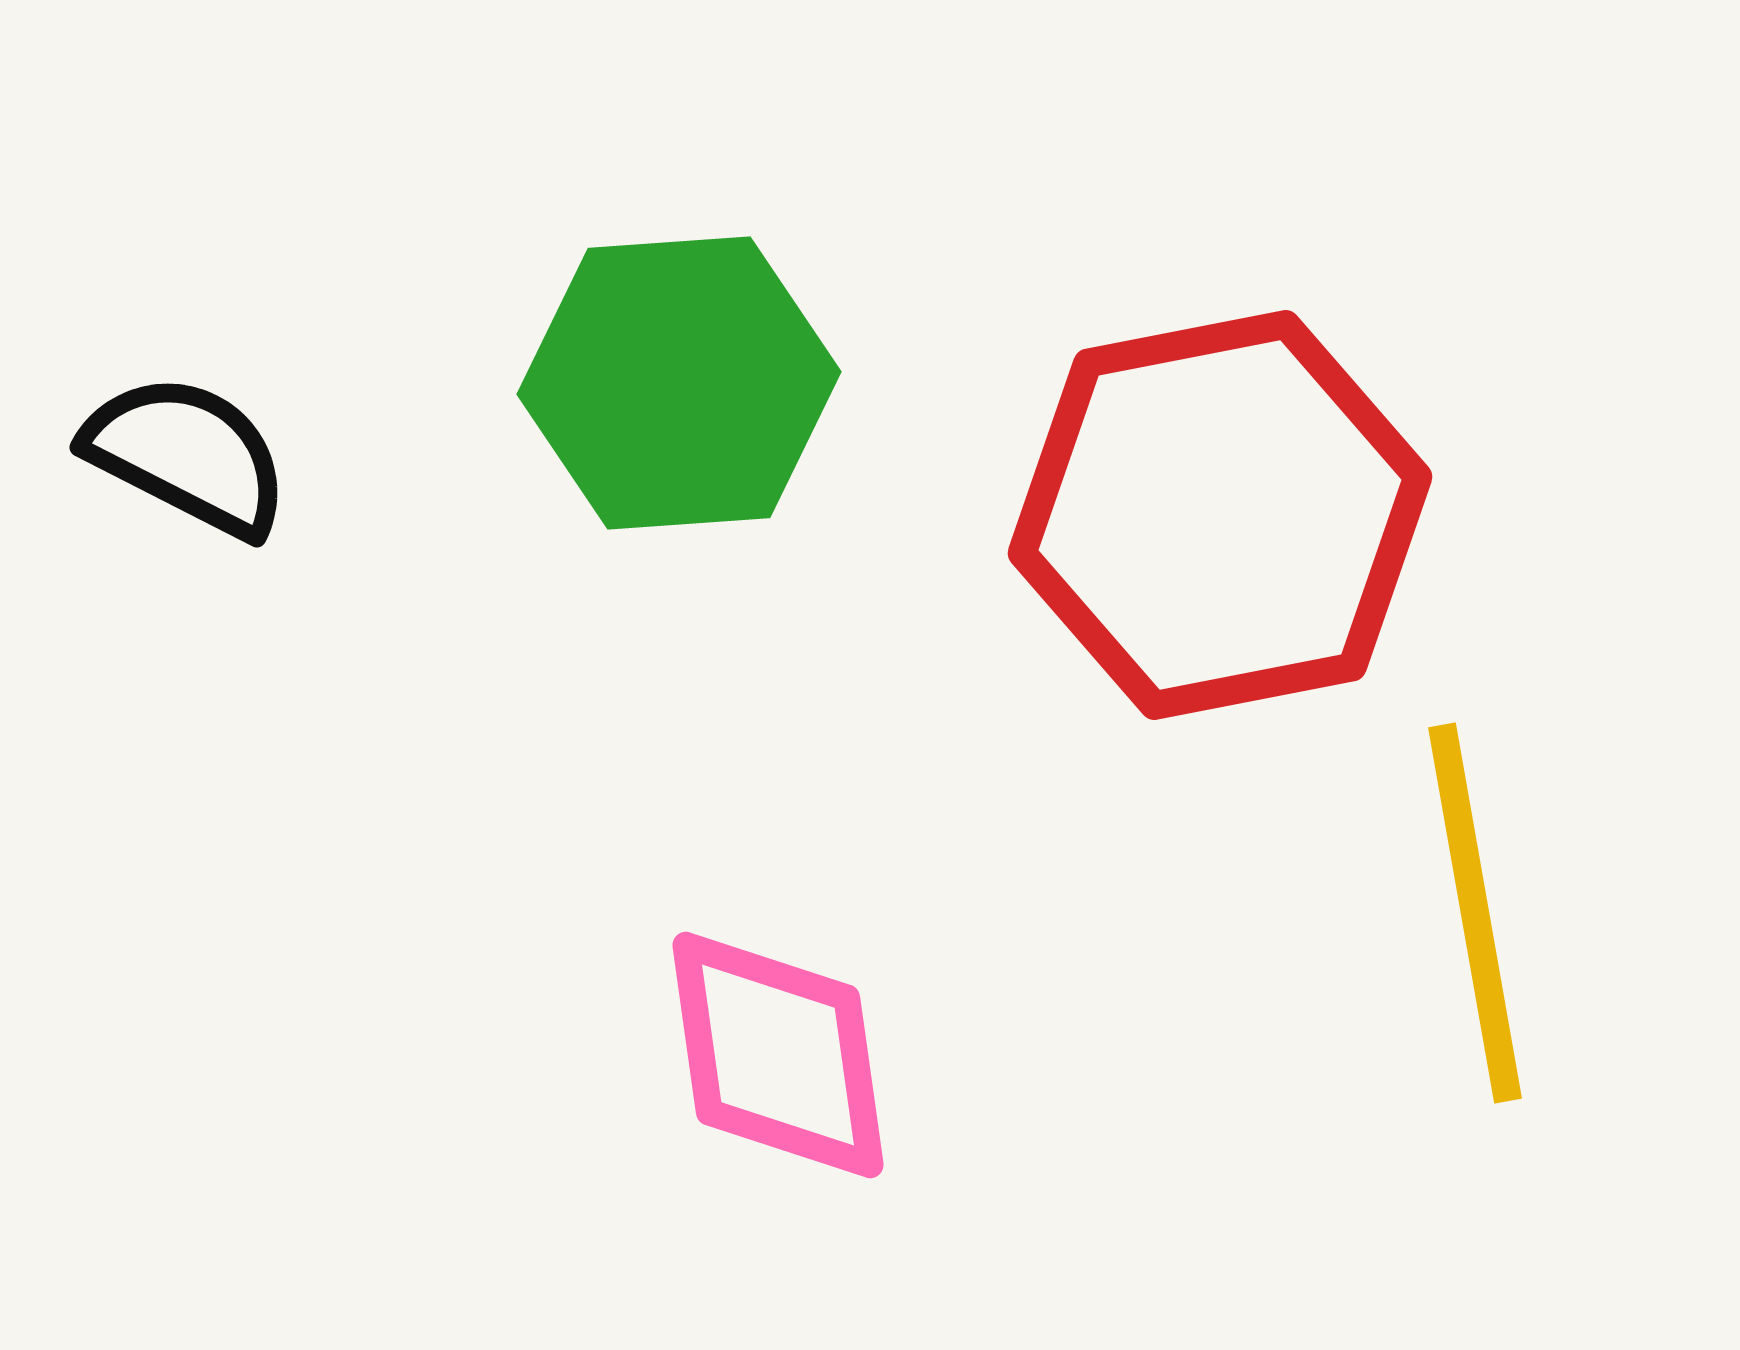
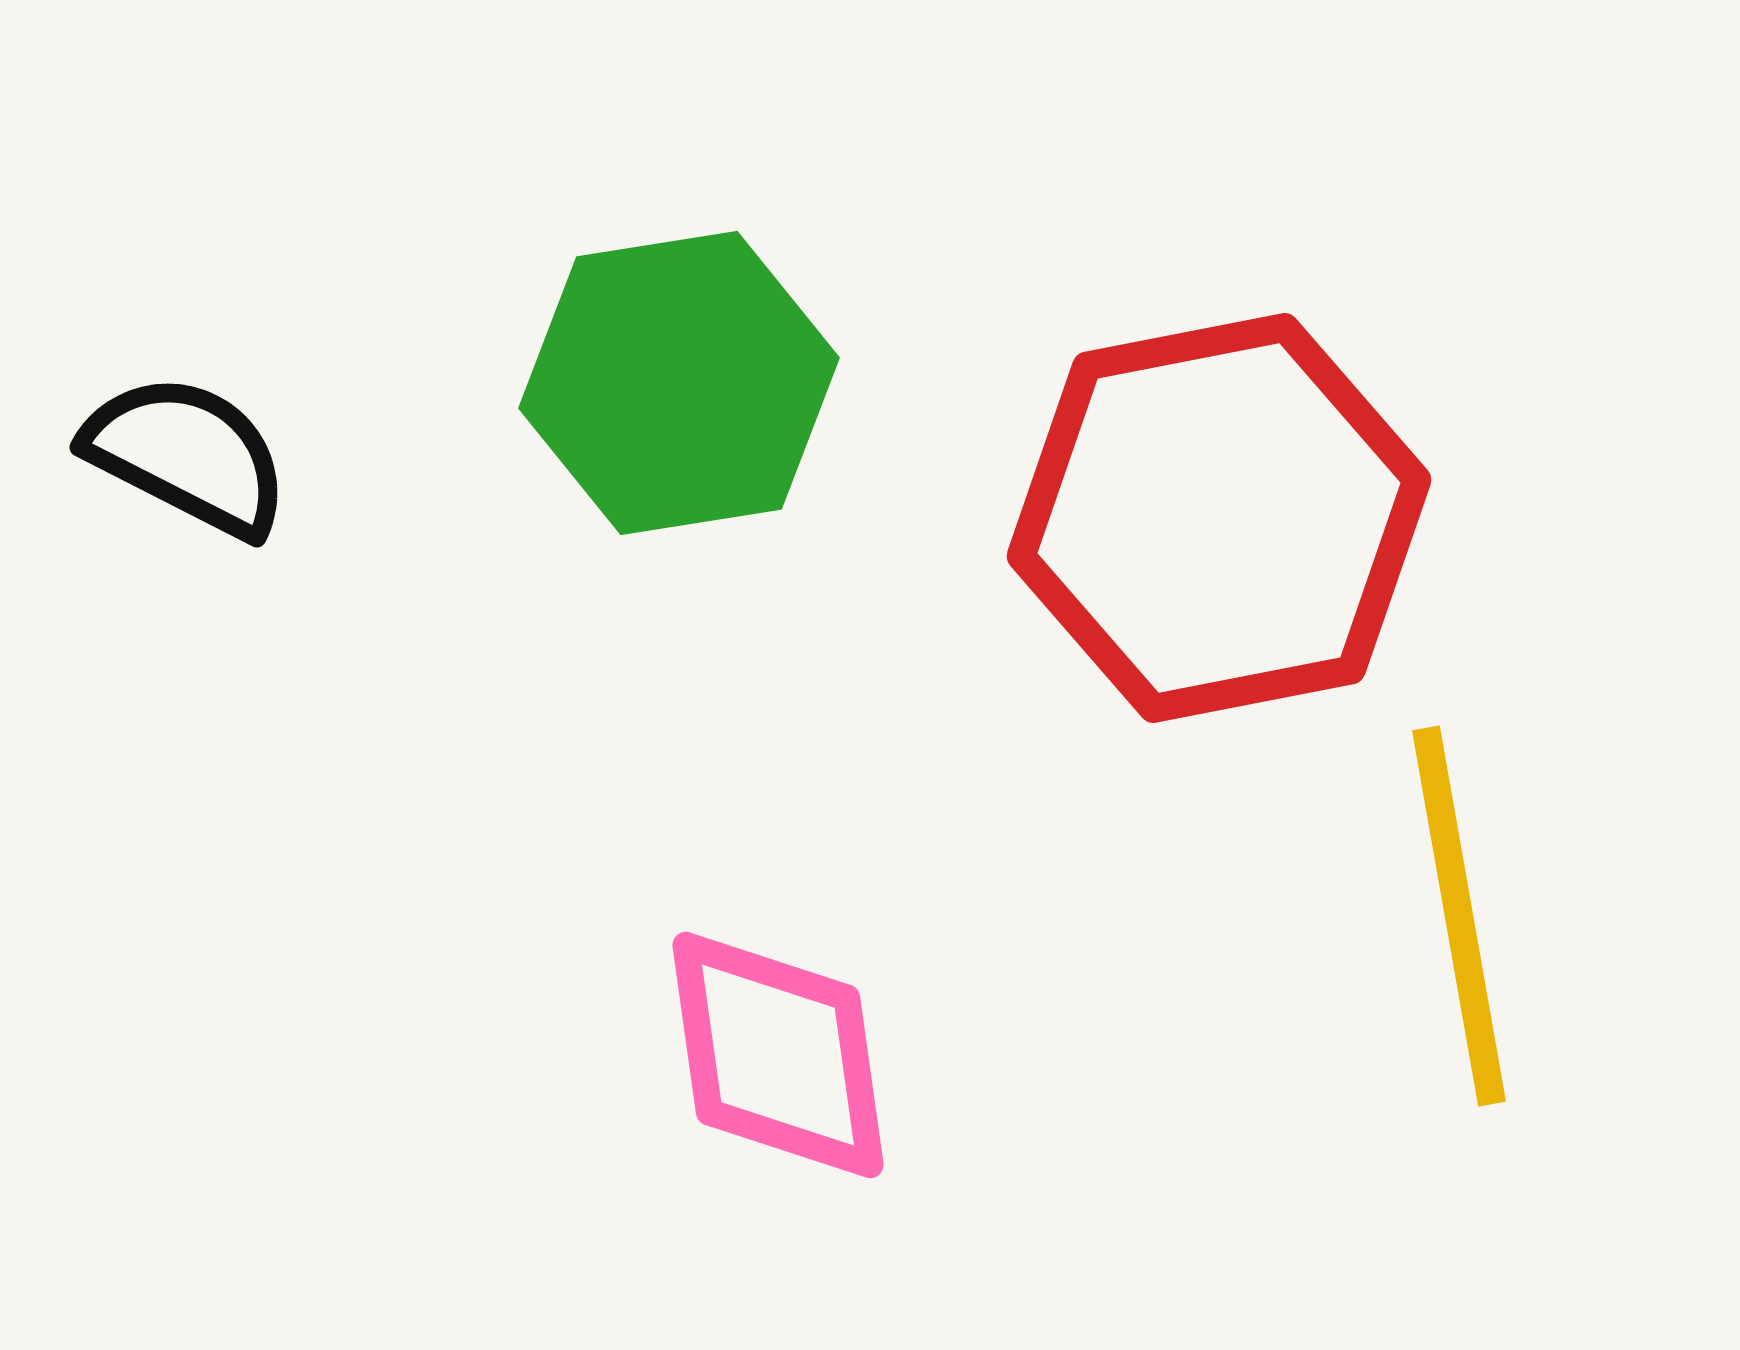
green hexagon: rotated 5 degrees counterclockwise
red hexagon: moved 1 px left, 3 px down
yellow line: moved 16 px left, 3 px down
